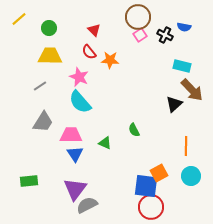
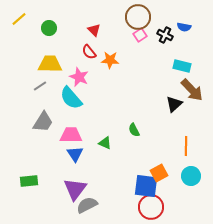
yellow trapezoid: moved 8 px down
cyan semicircle: moved 9 px left, 4 px up
